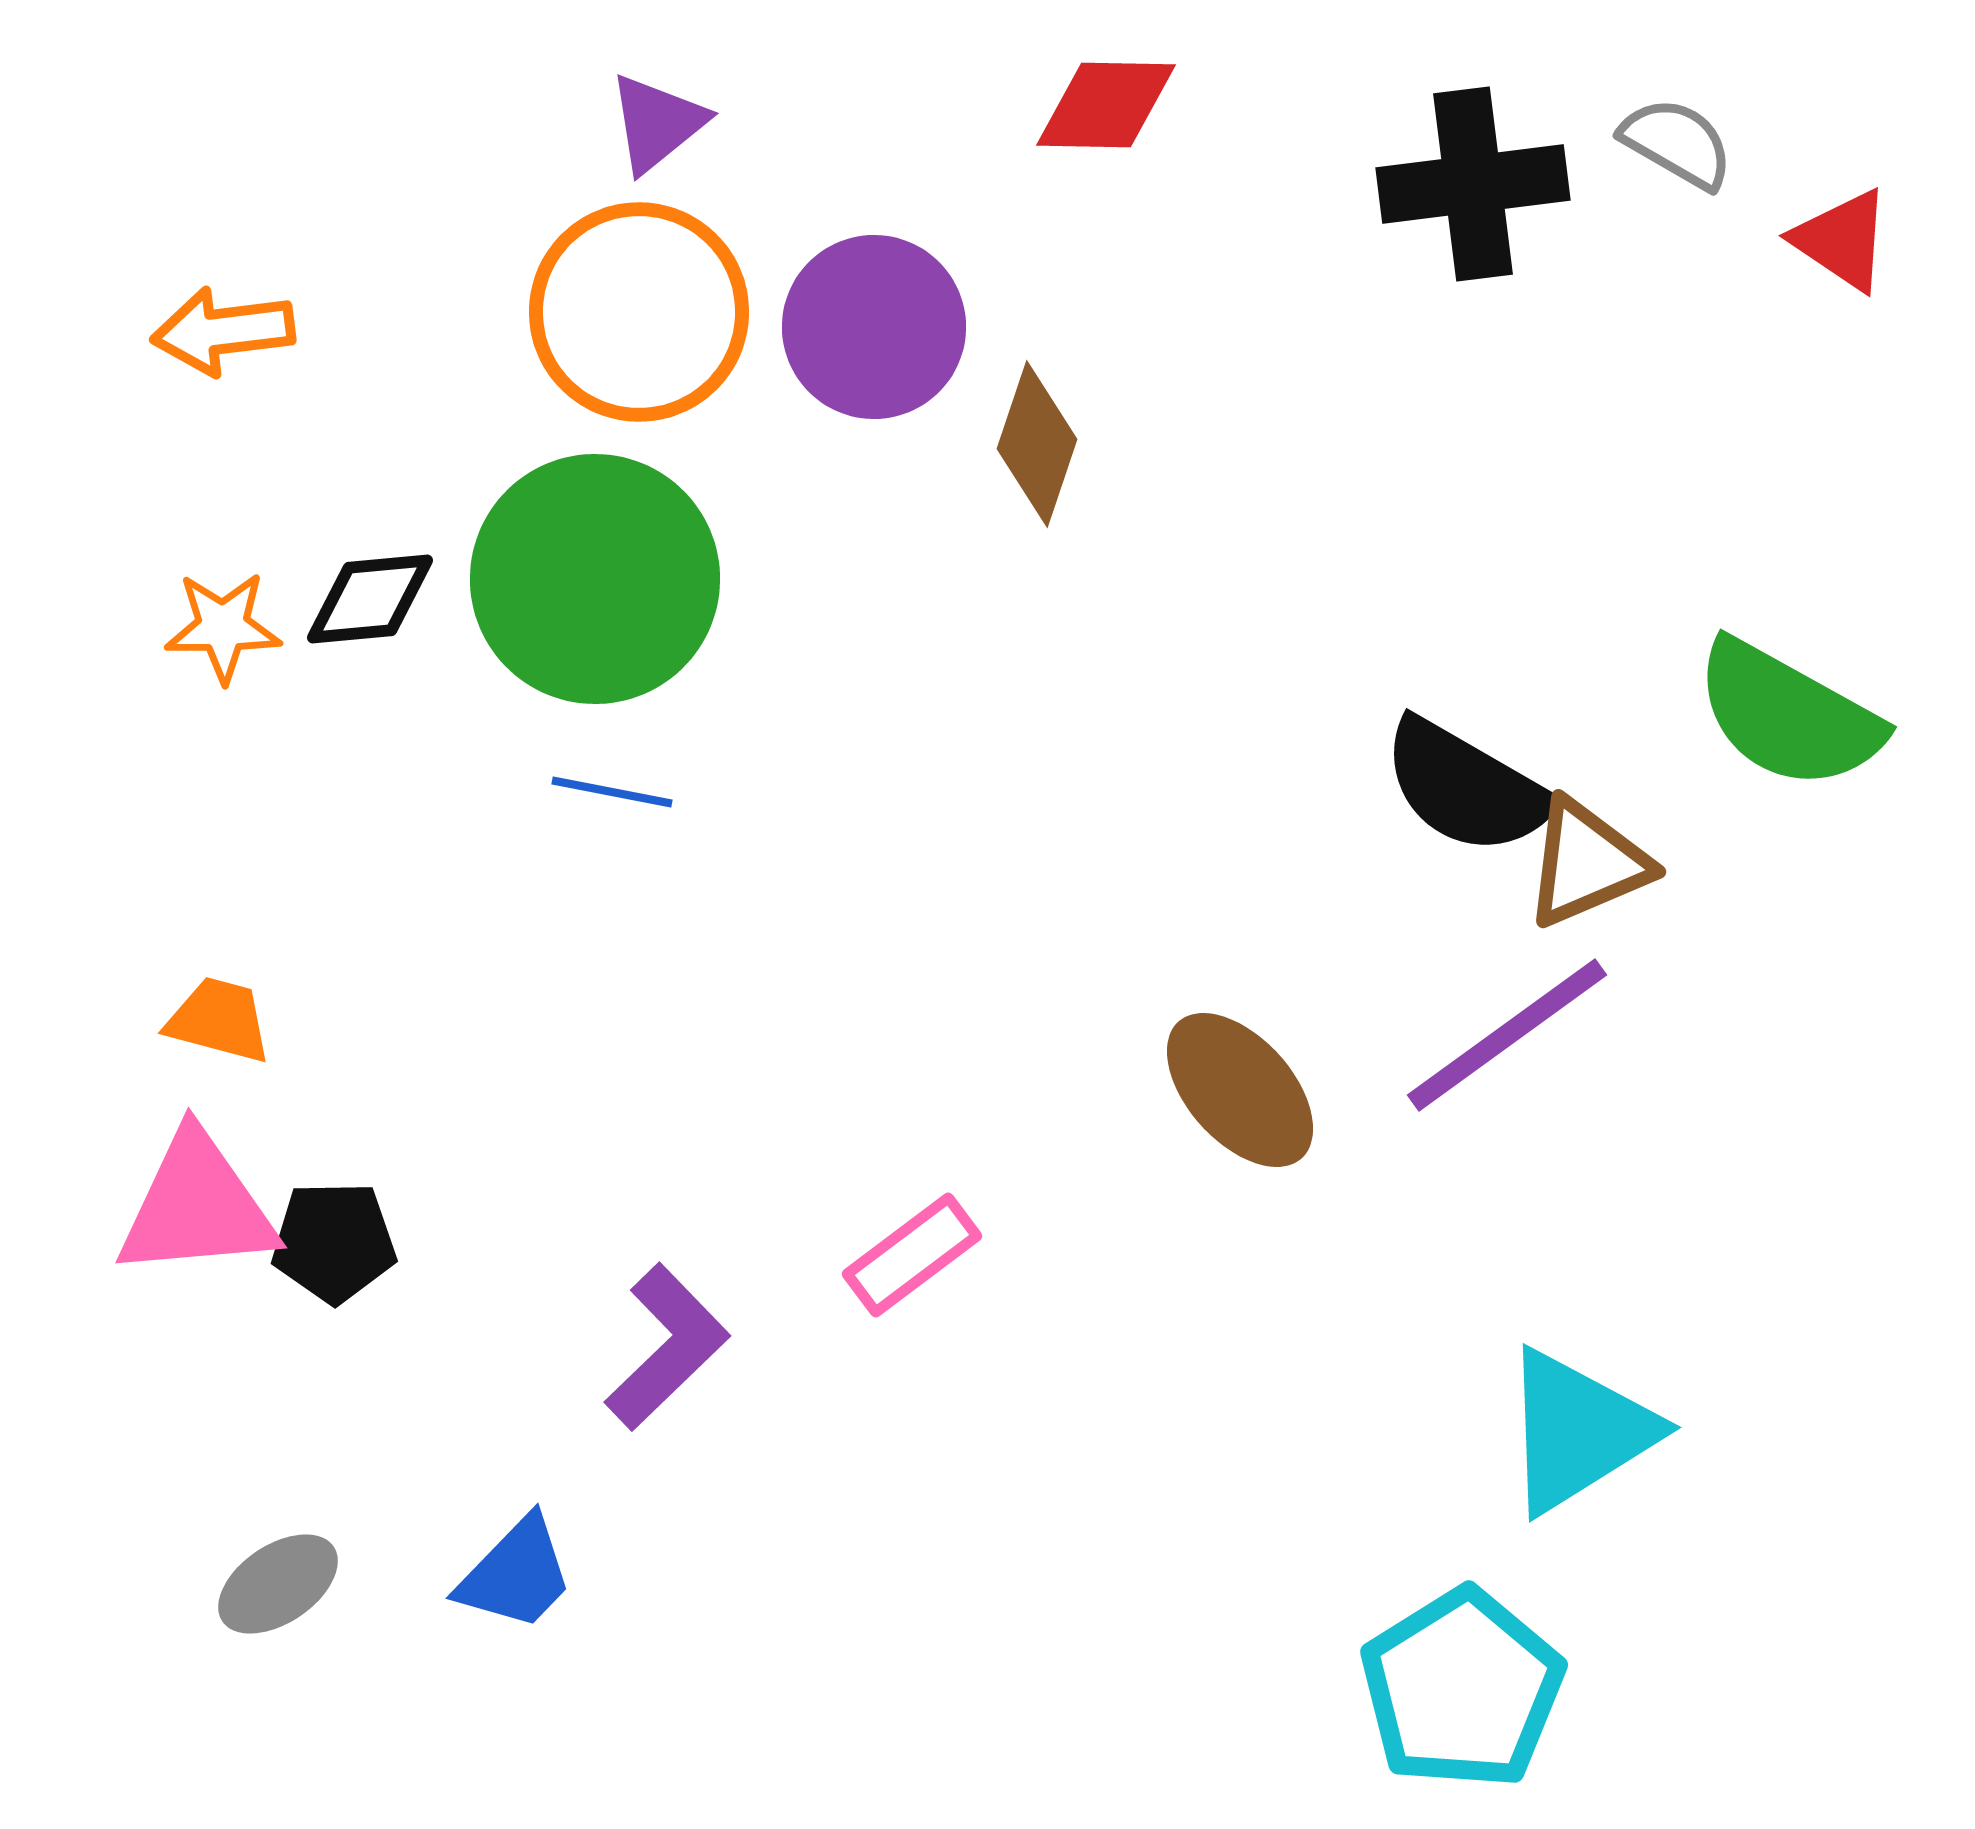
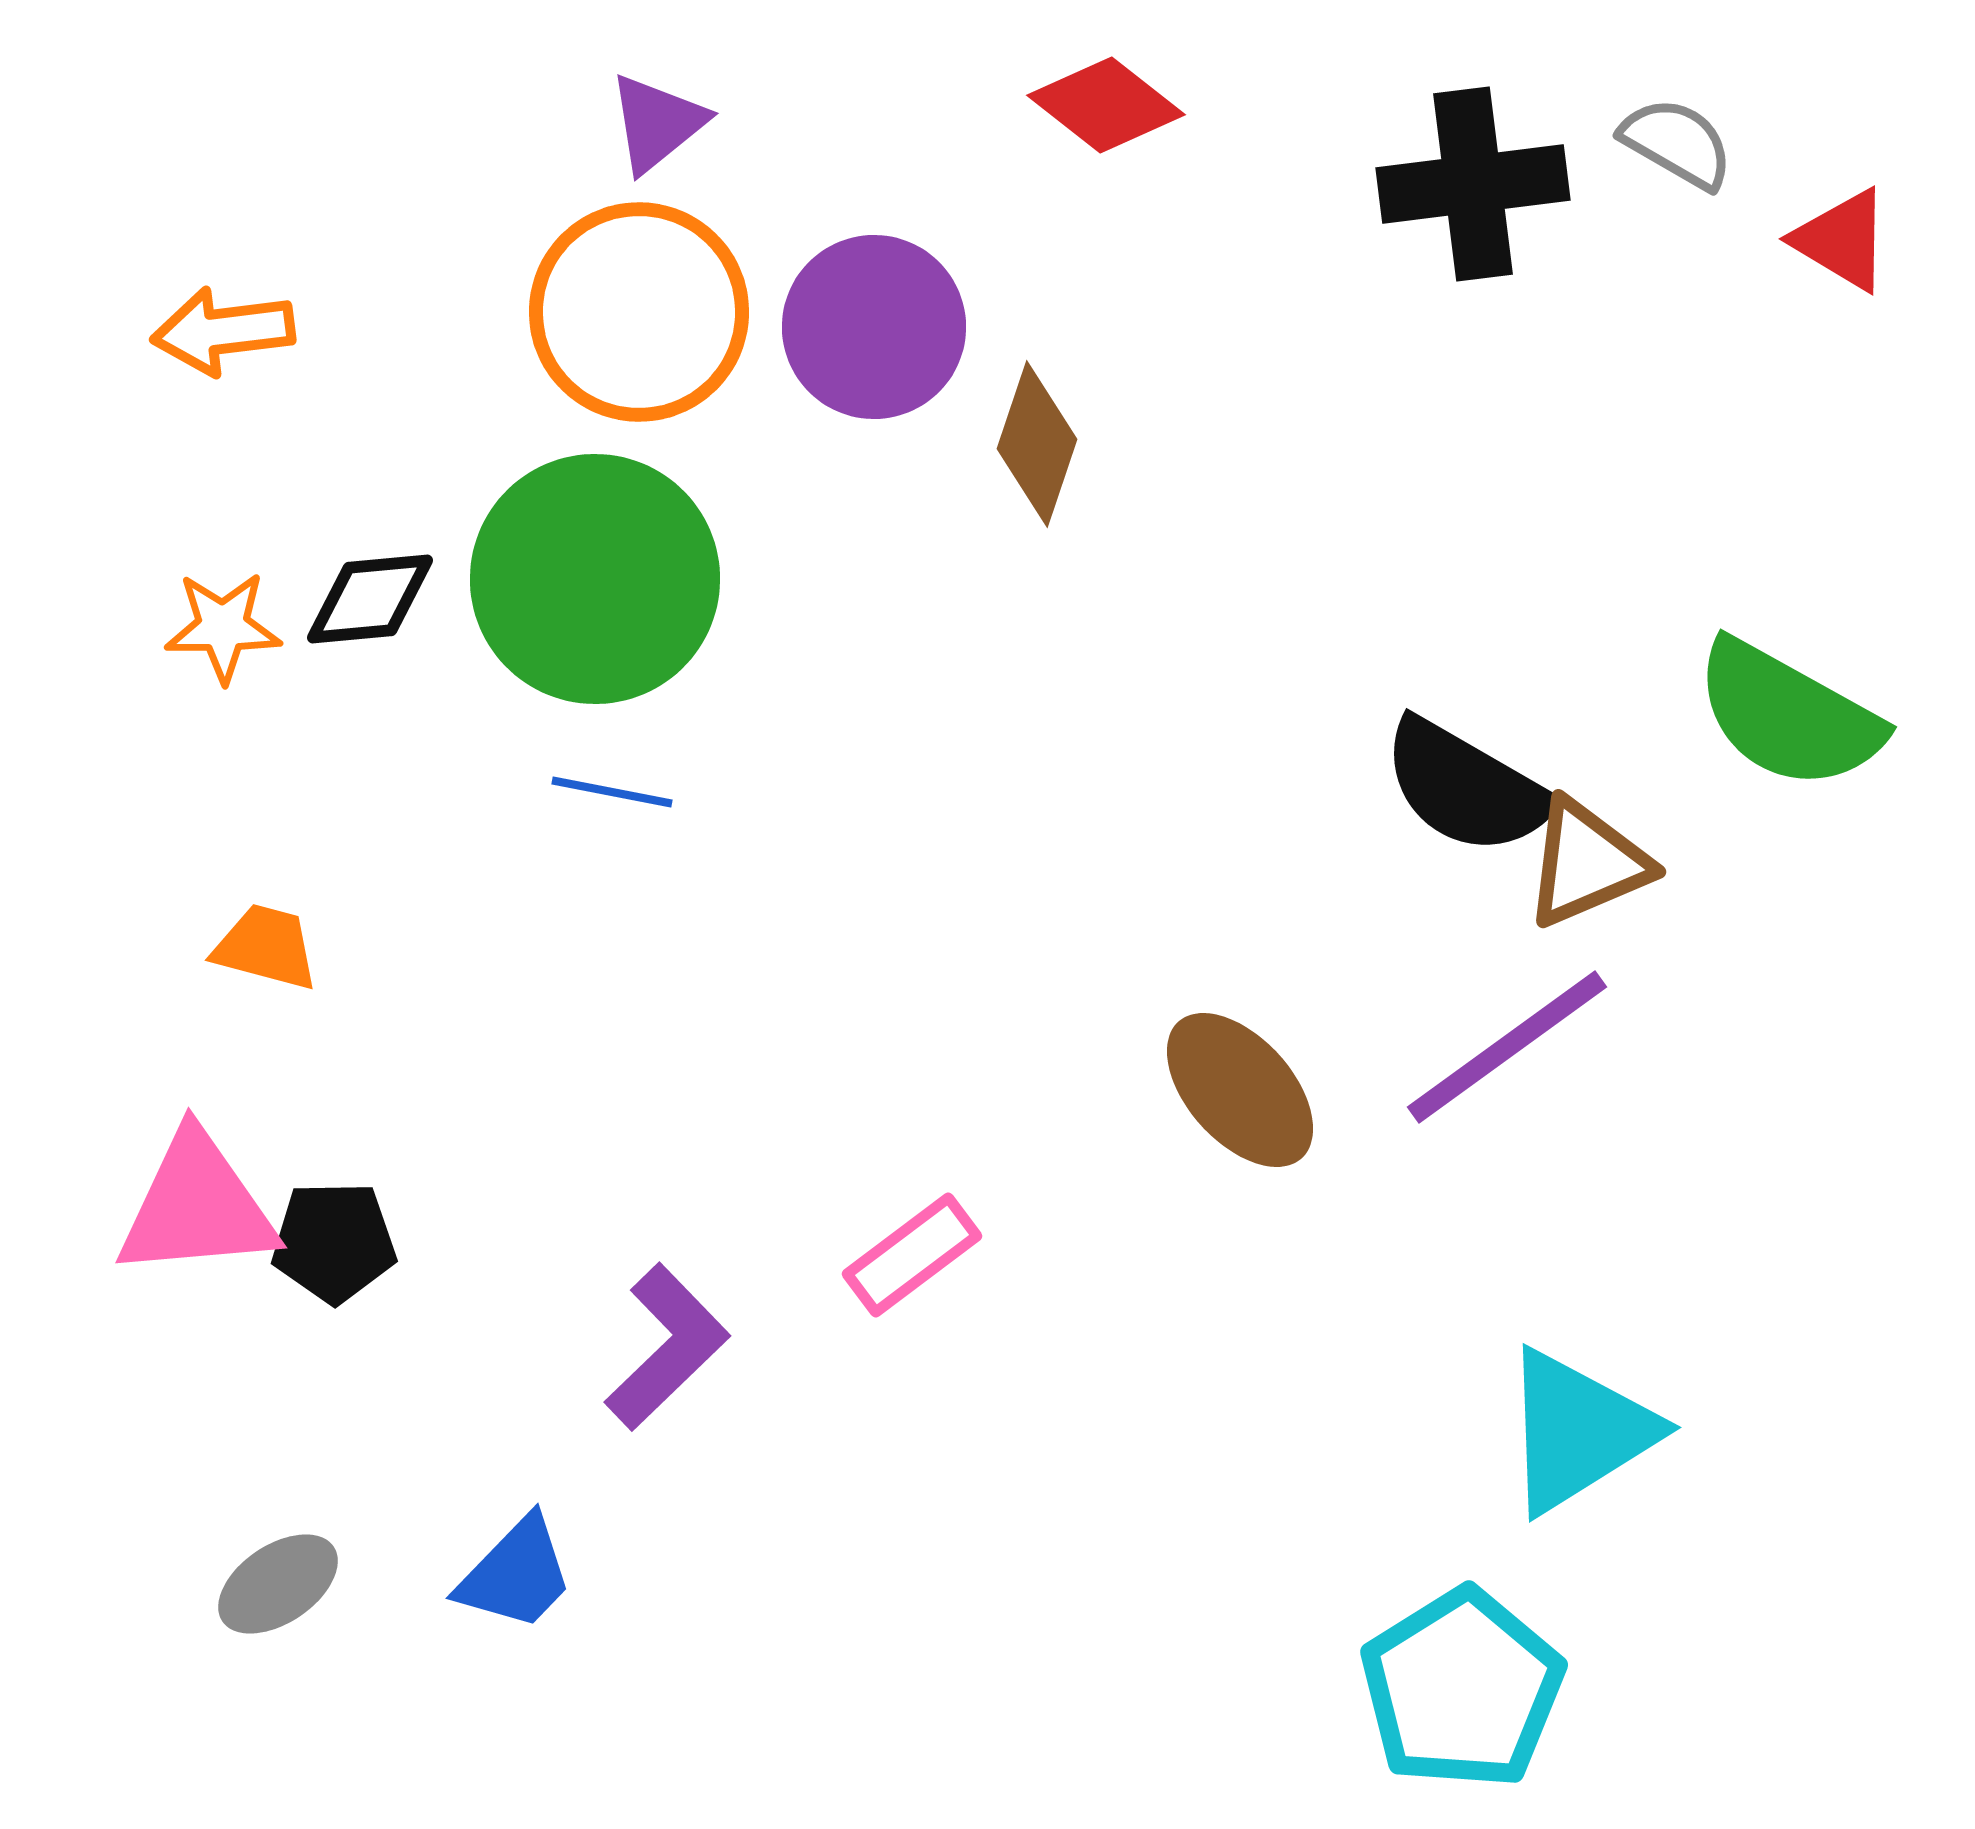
red diamond: rotated 37 degrees clockwise
red triangle: rotated 3 degrees counterclockwise
orange trapezoid: moved 47 px right, 73 px up
purple line: moved 12 px down
